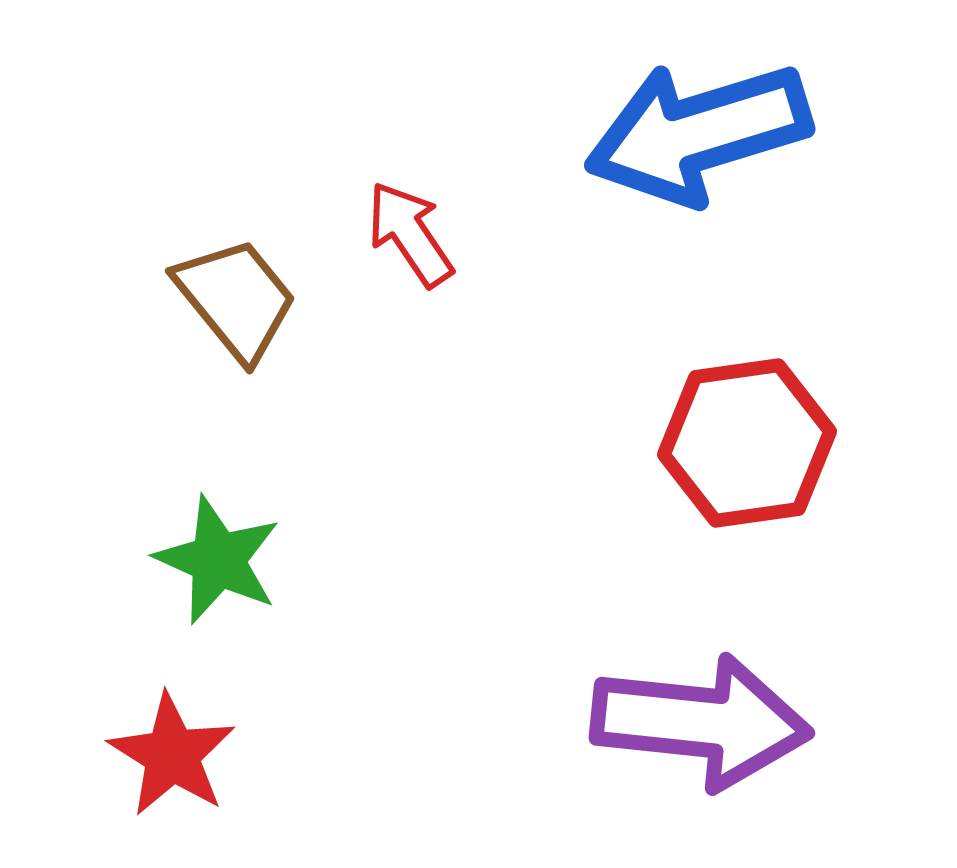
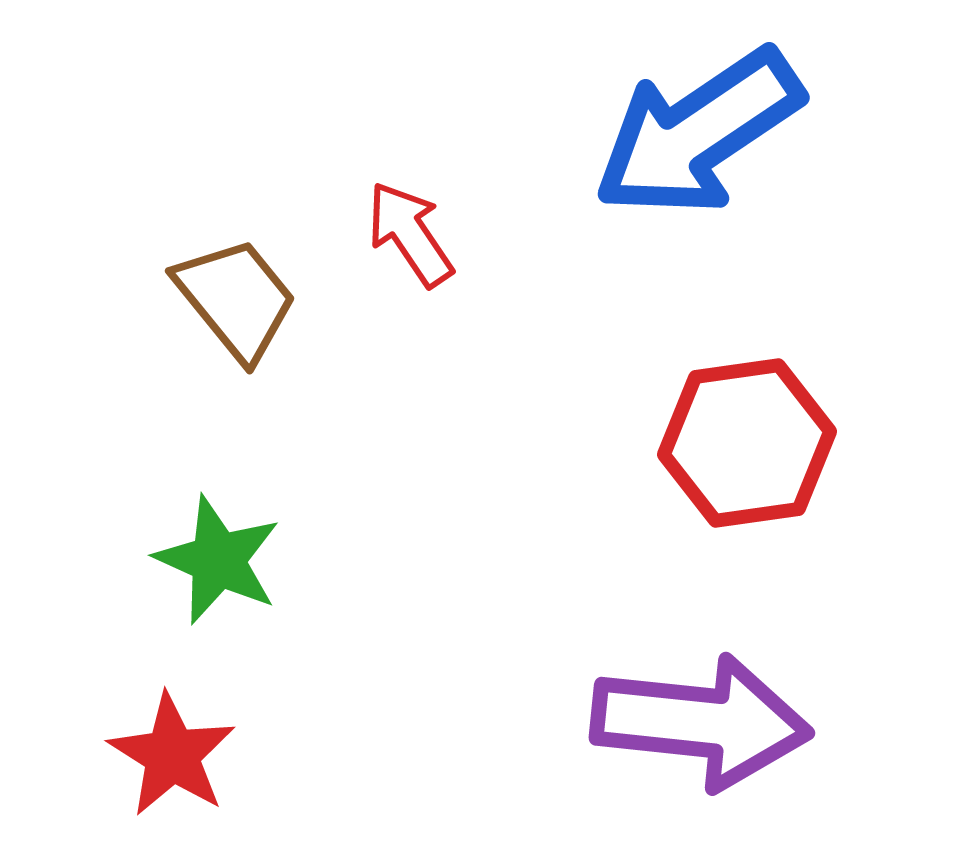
blue arrow: rotated 17 degrees counterclockwise
